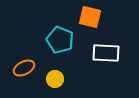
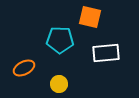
cyan pentagon: rotated 20 degrees counterclockwise
white rectangle: rotated 8 degrees counterclockwise
yellow circle: moved 4 px right, 5 px down
